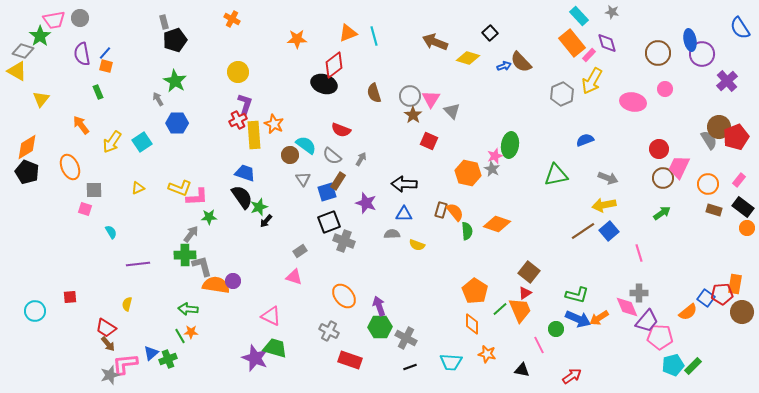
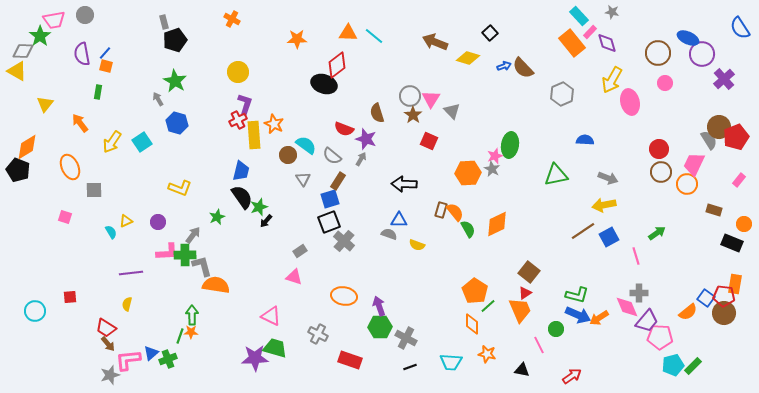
gray circle at (80, 18): moved 5 px right, 3 px up
orange triangle at (348, 33): rotated 24 degrees clockwise
cyan line at (374, 36): rotated 36 degrees counterclockwise
blue ellipse at (690, 40): moved 2 px left, 2 px up; rotated 55 degrees counterclockwise
gray diamond at (23, 51): rotated 15 degrees counterclockwise
pink rectangle at (589, 55): moved 1 px right, 23 px up
brown semicircle at (521, 62): moved 2 px right, 6 px down
red diamond at (334, 65): moved 3 px right
yellow arrow at (592, 81): moved 20 px right, 1 px up
purple cross at (727, 81): moved 3 px left, 2 px up
pink circle at (665, 89): moved 6 px up
green rectangle at (98, 92): rotated 32 degrees clockwise
brown semicircle at (374, 93): moved 3 px right, 20 px down
yellow triangle at (41, 99): moved 4 px right, 5 px down
pink ellipse at (633, 102): moved 3 px left; rotated 65 degrees clockwise
blue hexagon at (177, 123): rotated 15 degrees clockwise
orange arrow at (81, 125): moved 1 px left, 2 px up
red semicircle at (341, 130): moved 3 px right, 1 px up
blue semicircle at (585, 140): rotated 24 degrees clockwise
brown circle at (290, 155): moved 2 px left
pink trapezoid at (679, 167): moved 15 px right, 3 px up
black pentagon at (27, 172): moved 9 px left, 2 px up
blue trapezoid at (245, 173): moved 4 px left, 2 px up; rotated 85 degrees clockwise
orange hexagon at (468, 173): rotated 15 degrees counterclockwise
brown circle at (663, 178): moved 2 px left, 6 px up
orange circle at (708, 184): moved 21 px left
yellow triangle at (138, 188): moved 12 px left, 33 px down
blue square at (327, 192): moved 3 px right, 7 px down
pink L-shape at (197, 197): moved 30 px left, 55 px down
purple star at (366, 203): moved 64 px up
black rectangle at (743, 207): moved 11 px left, 36 px down; rotated 15 degrees counterclockwise
pink square at (85, 209): moved 20 px left, 8 px down
green arrow at (662, 213): moved 5 px left, 20 px down
blue triangle at (404, 214): moved 5 px left, 6 px down
green star at (209, 217): moved 8 px right; rotated 21 degrees counterclockwise
orange diamond at (497, 224): rotated 44 degrees counterclockwise
orange circle at (747, 228): moved 3 px left, 4 px up
green semicircle at (467, 231): moved 1 px right, 2 px up; rotated 24 degrees counterclockwise
blue square at (609, 231): moved 6 px down; rotated 12 degrees clockwise
gray arrow at (191, 234): moved 2 px right, 1 px down
gray semicircle at (392, 234): moved 3 px left; rotated 21 degrees clockwise
gray cross at (344, 241): rotated 20 degrees clockwise
pink line at (639, 253): moved 3 px left, 3 px down
purple line at (138, 264): moved 7 px left, 9 px down
purple circle at (233, 281): moved 75 px left, 59 px up
red pentagon at (722, 294): moved 2 px right, 2 px down; rotated 10 degrees clockwise
orange ellipse at (344, 296): rotated 40 degrees counterclockwise
green arrow at (188, 309): moved 4 px right, 6 px down; rotated 84 degrees clockwise
green line at (500, 309): moved 12 px left, 3 px up
brown circle at (742, 312): moved 18 px left, 1 px down
blue arrow at (578, 319): moved 4 px up
gray cross at (329, 331): moved 11 px left, 3 px down
green line at (180, 336): rotated 49 degrees clockwise
purple star at (255, 358): rotated 24 degrees counterclockwise
pink L-shape at (125, 364): moved 3 px right, 4 px up
